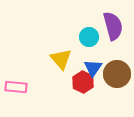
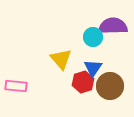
purple semicircle: rotated 76 degrees counterclockwise
cyan circle: moved 4 px right
brown circle: moved 7 px left, 12 px down
red hexagon: rotated 15 degrees clockwise
pink rectangle: moved 1 px up
